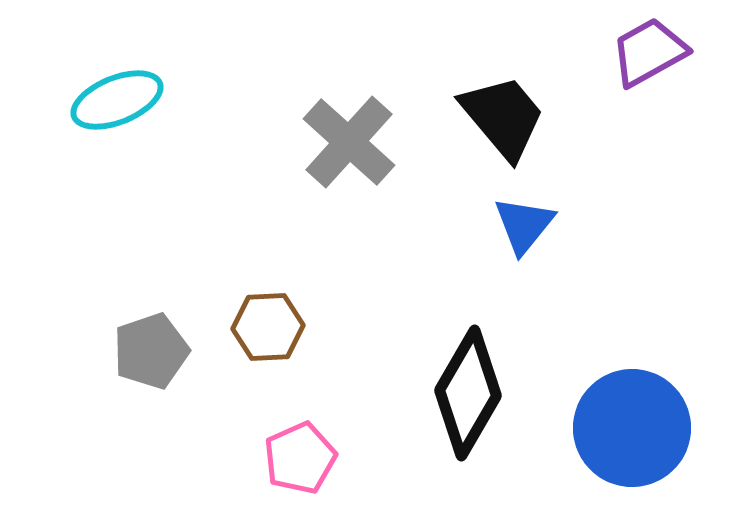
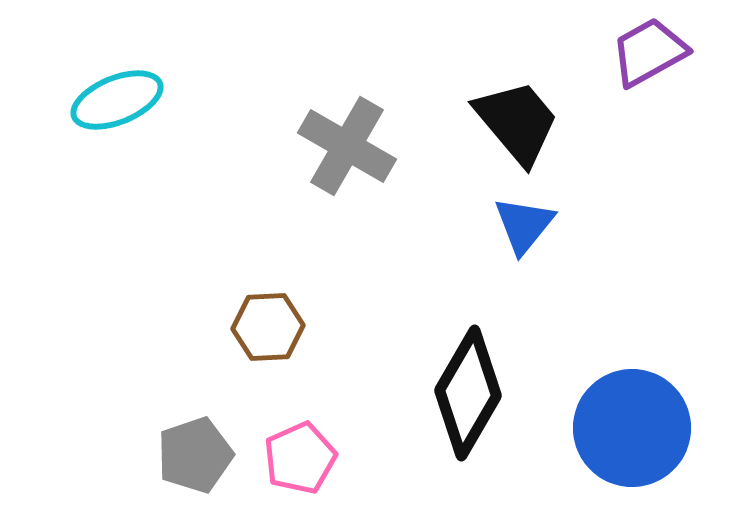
black trapezoid: moved 14 px right, 5 px down
gray cross: moved 2 px left, 4 px down; rotated 12 degrees counterclockwise
gray pentagon: moved 44 px right, 104 px down
